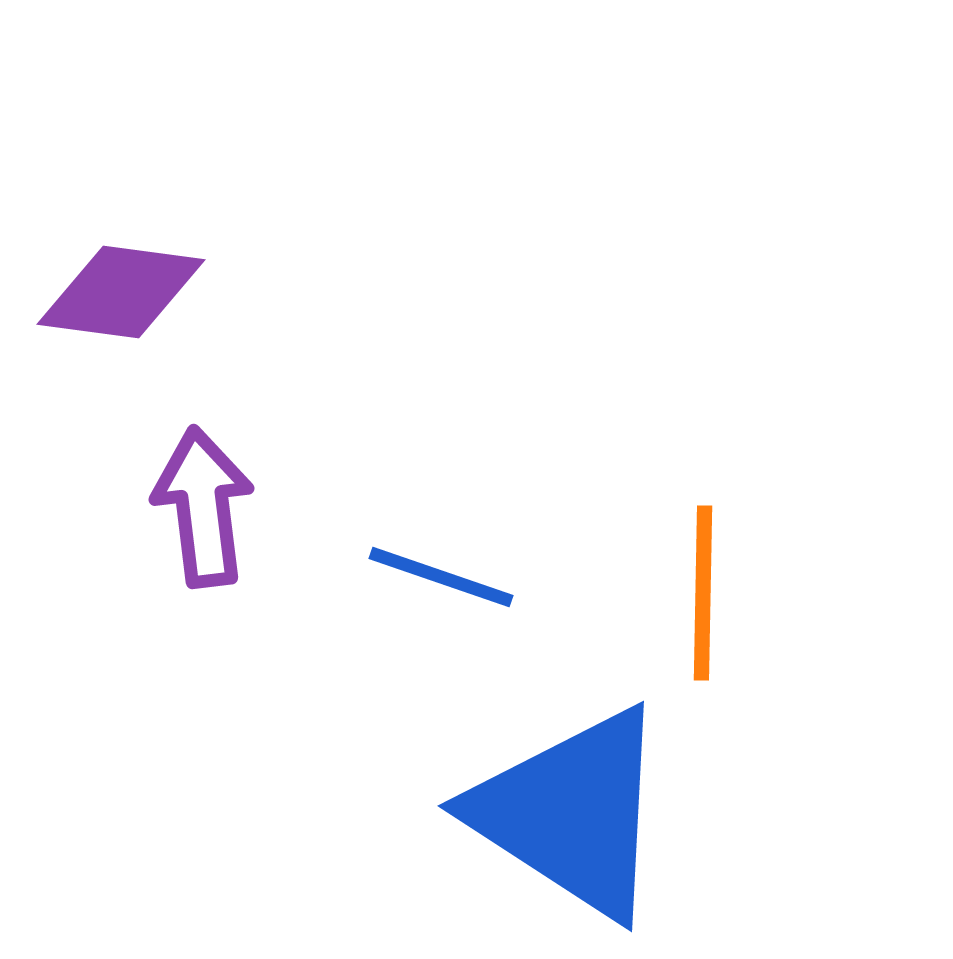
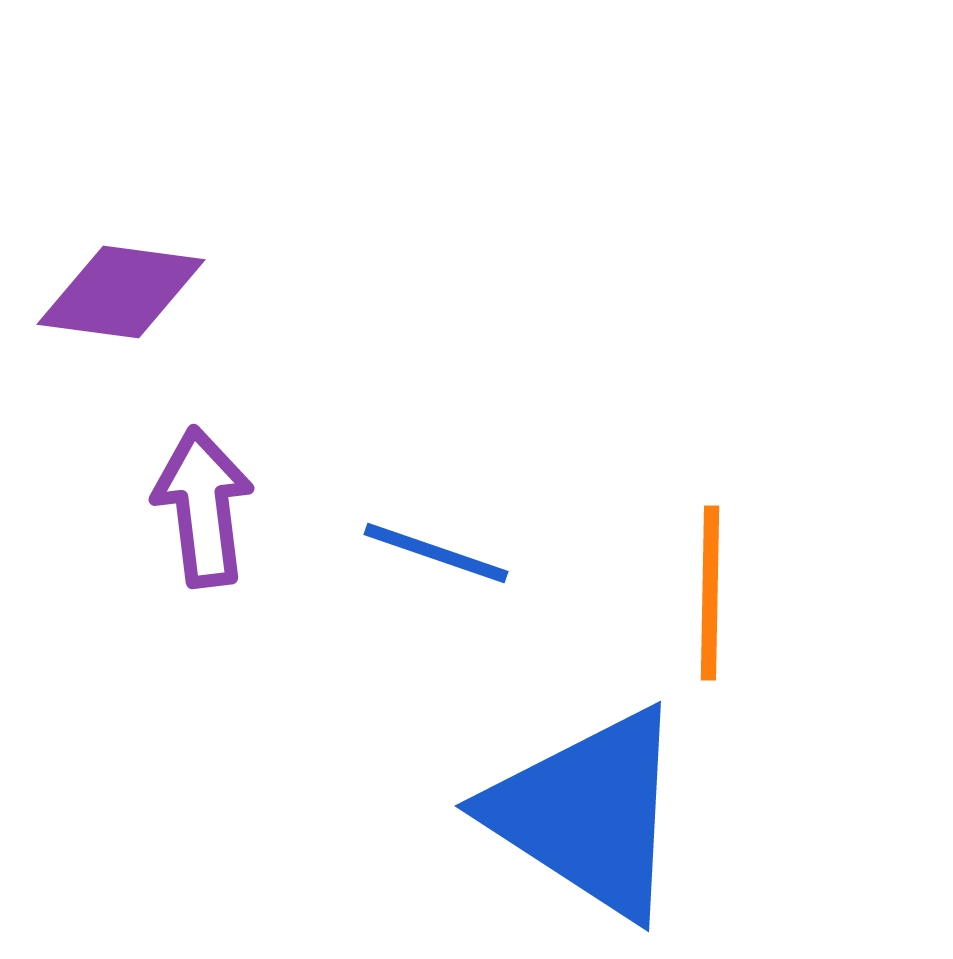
blue line: moved 5 px left, 24 px up
orange line: moved 7 px right
blue triangle: moved 17 px right
